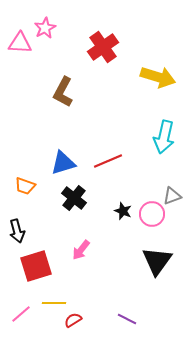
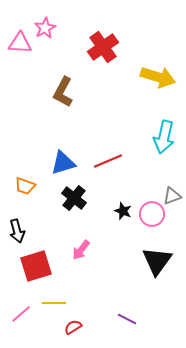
red semicircle: moved 7 px down
